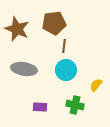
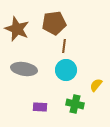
green cross: moved 1 px up
